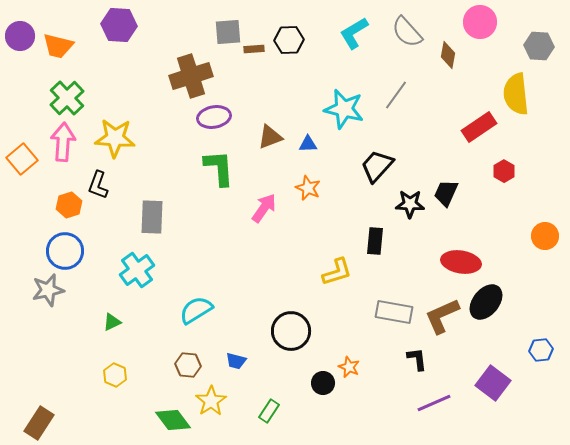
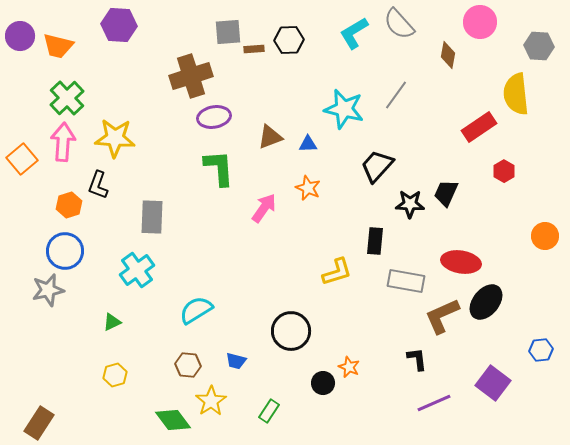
gray semicircle at (407, 32): moved 8 px left, 8 px up
gray rectangle at (394, 312): moved 12 px right, 31 px up
yellow hexagon at (115, 375): rotated 20 degrees clockwise
